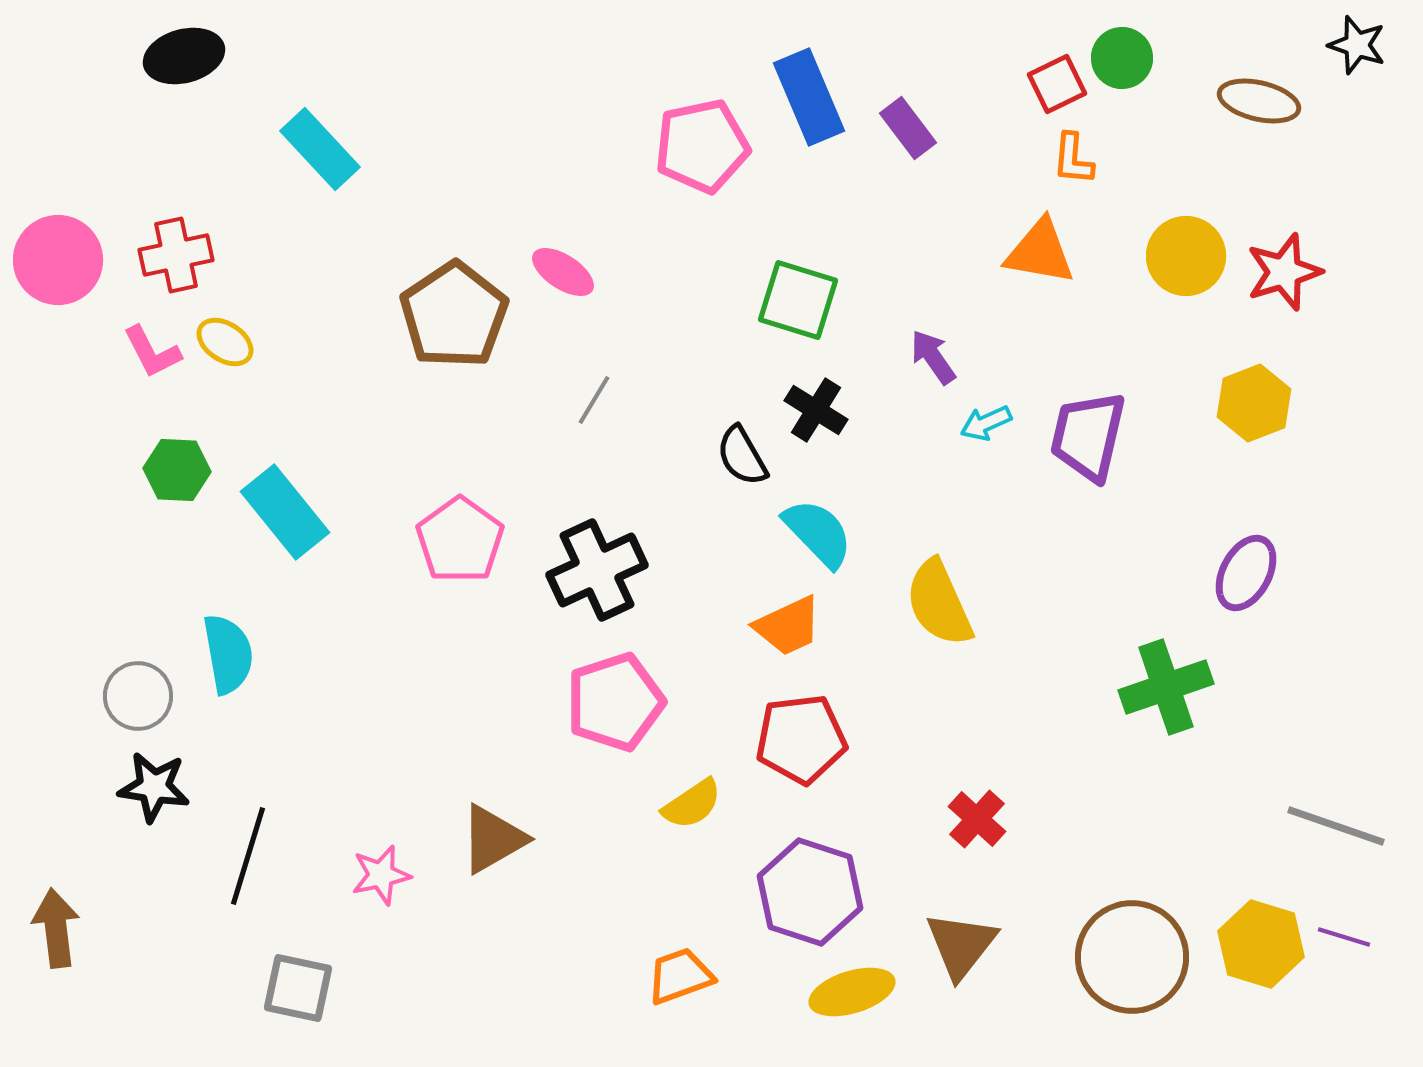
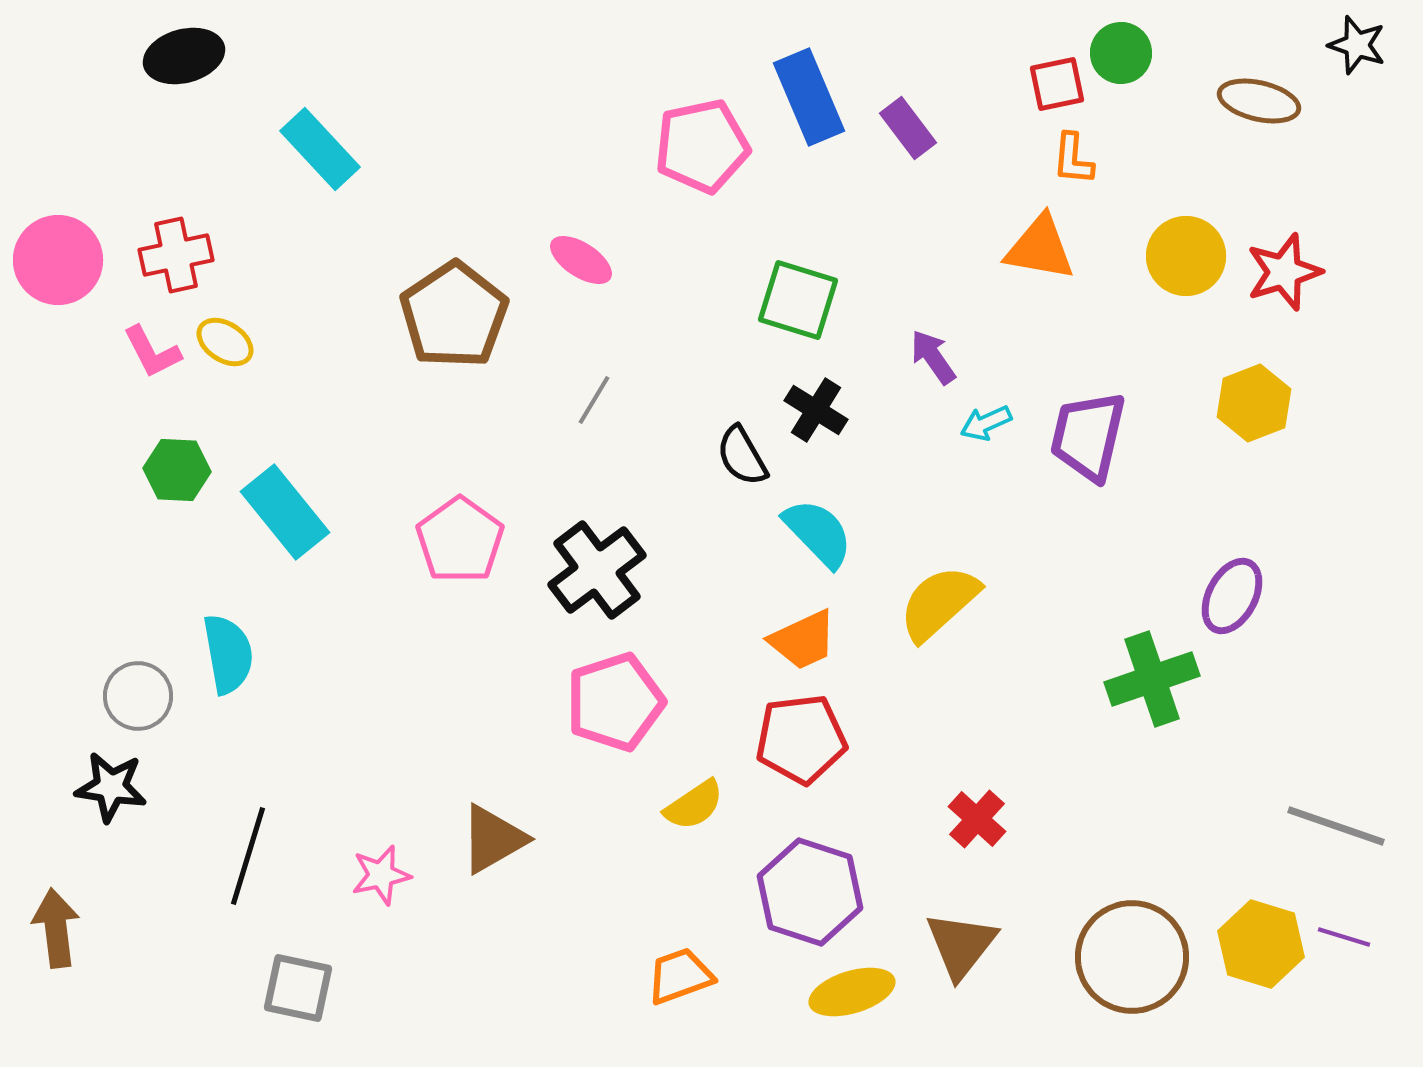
green circle at (1122, 58): moved 1 px left, 5 px up
red square at (1057, 84): rotated 14 degrees clockwise
orange triangle at (1040, 252): moved 4 px up
pink ellipse at (563, 272): moved 18 px right, 12 px up
black cross at (597, 570): rotated 12 degrees counterclockwise
purple ellipse at (1246, 573): moved 14 px left, 23 px down
yellow semicircle at (939, 603): rotated 72 degrees clockwise
orange trapezoid at (788, 626): moved 15 px right, 14 px down
green cross at (1166, 687): moved 14 px left, 8 px up
black star at (154, 787): moved 43 px left
yellow semicircle at (692, 804): moved 2 px right, 1 px down
